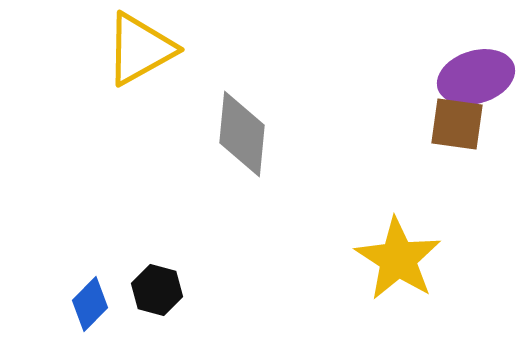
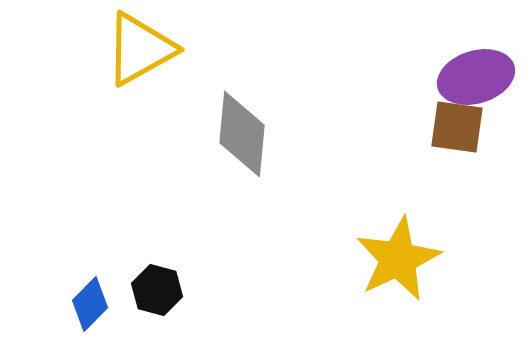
brown square: moved 3 px down
yellow star: rotated 14 degrees clockwise
